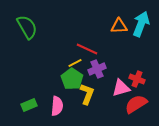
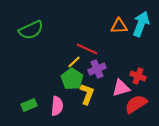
green semicircle: moved 4 px right, 3 px down; rotated 95 degrees clockwise
yellow line: moved 1 px left, 1 px up; rotated 16 degrees counterclockwise
red cross: moved 1 px right, 3 px up
